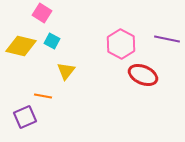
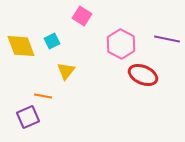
pink square: moved 40 px right, 3 px down
cyan square: rotated 35 degrees clockwise
yellow diamond: rotated 56 degrees clockwise
purple square: moved 3 px right
